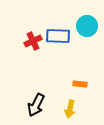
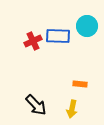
black arrow: rotated 70 degrees counterclockwise
yellow arrow: moved 2 px right
